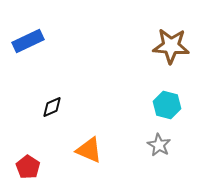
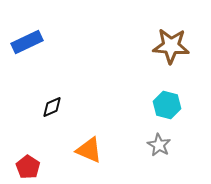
blue rectangle: moved 1 px left, 1 px down
